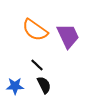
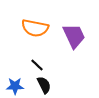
orange semicircle: moved 2 px up; rotated 24 degrees counterclockwise
purple trapezoid: moved 6 px right
